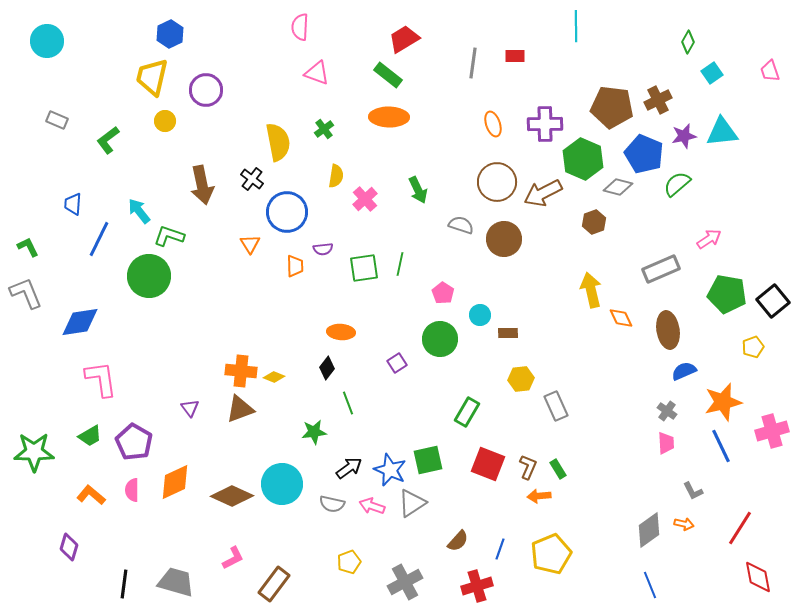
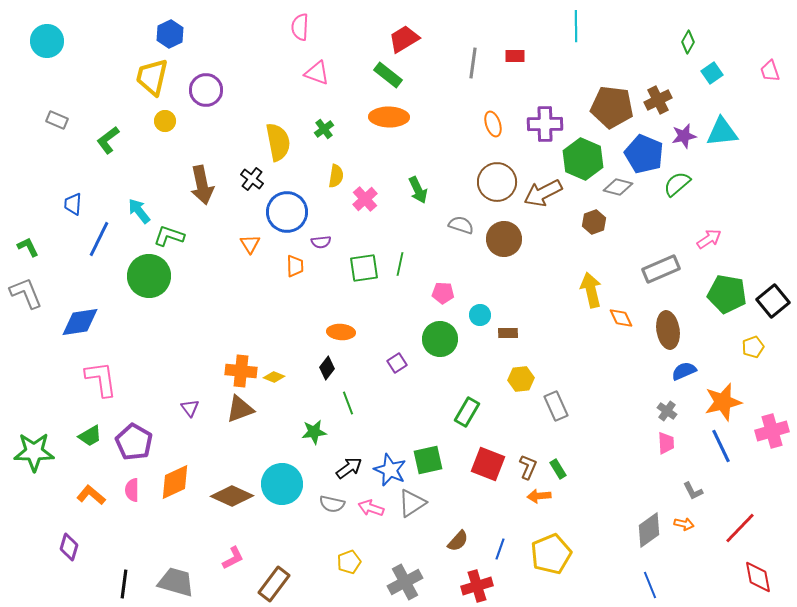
purple semicircle at (323, 249): moved 2 px left, 7 px up
pink pentagon at (443, 293): rotated 30 degrees counterclockwise
pink arrow at (372, 506): moved 1 px left, 2 px down
red line at (740, 528): rotated 12 degrees clockwise
